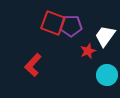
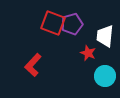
purple pentagon: moved 1 px right, 2 px up; rotated 15 degrees counterclockwise
white trapezoid: rotated 30 degrees counterclockwise
red star: moved 2 px down; rotated 28 degrees counterclockwise
cyan circle: moved 2 px left, 1 px down
